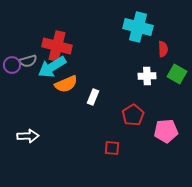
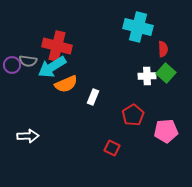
gray semicircle: rotated 24 degrees clockwise
green square: moved 11 px left, 1 px up; rotated 12 degrees clockwise
red square: rotated 21 degrees clockwise
